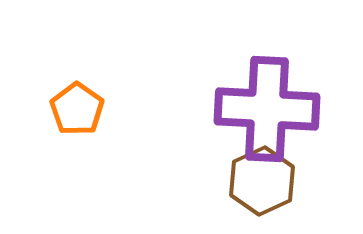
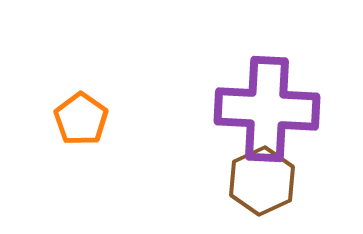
orange pentagon: moved 4 px right, 10 px down
